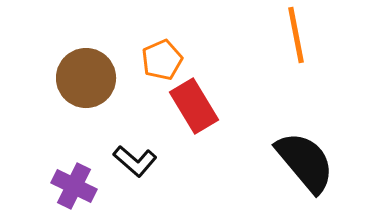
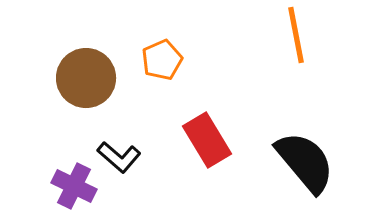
red rectangle: moved 13 px right, 34 px down
black L-shape: moved 16 px left, 4 px up
